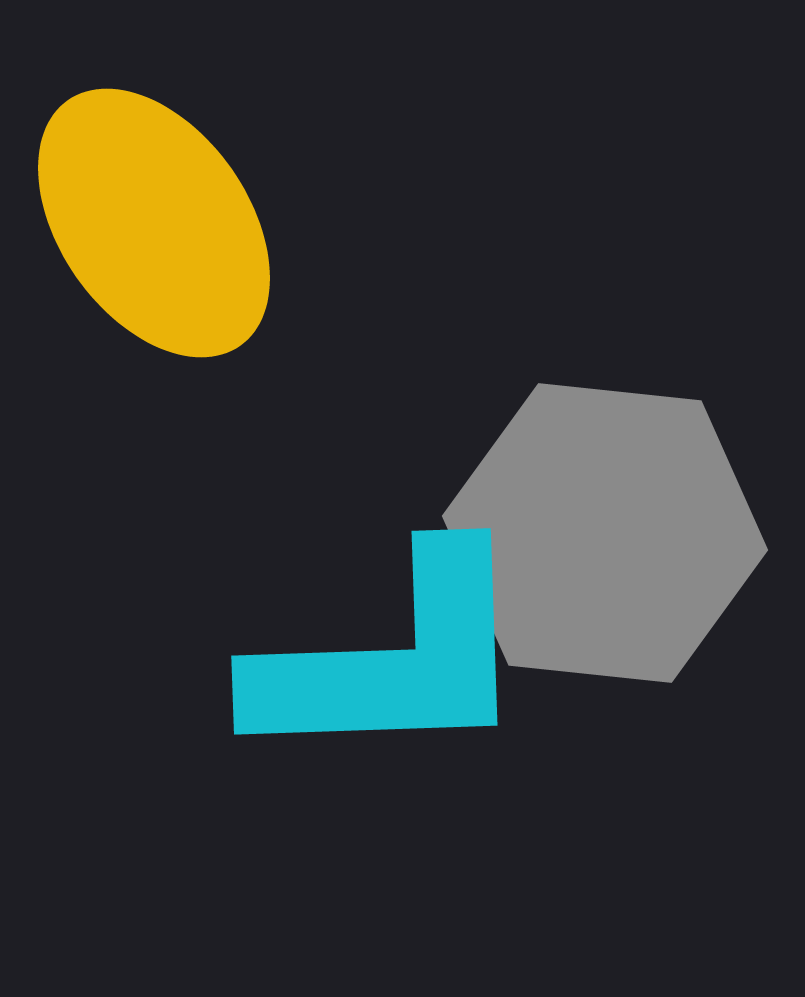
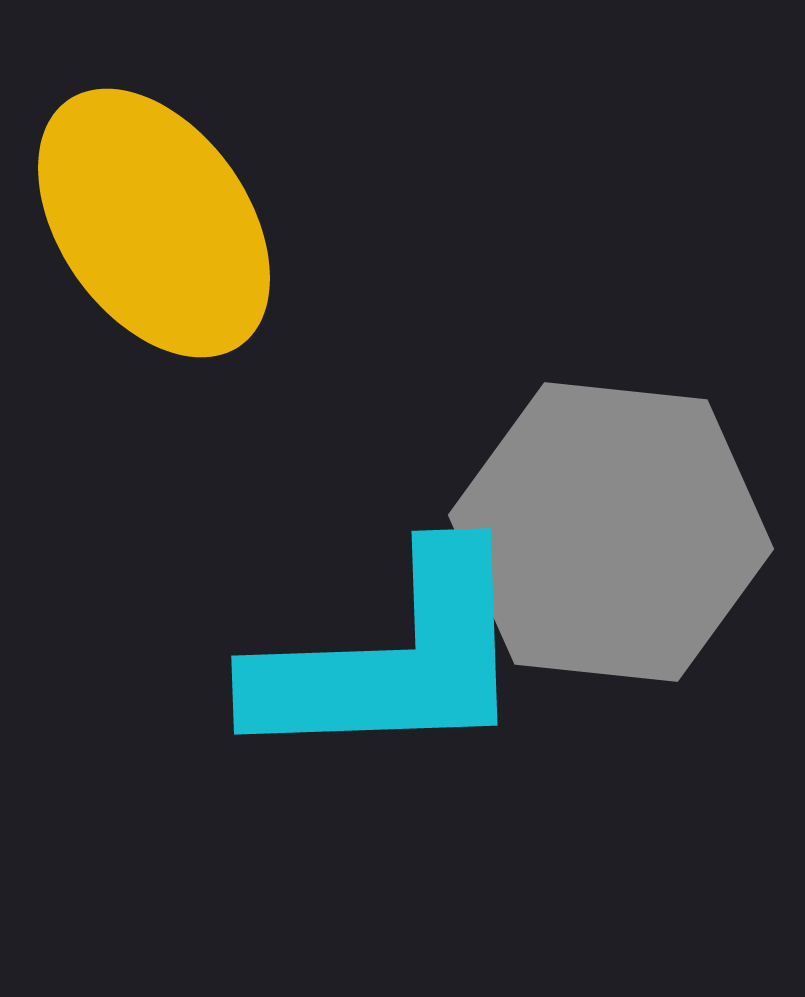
gray hexagon: moved 6 px right, 1 px up
